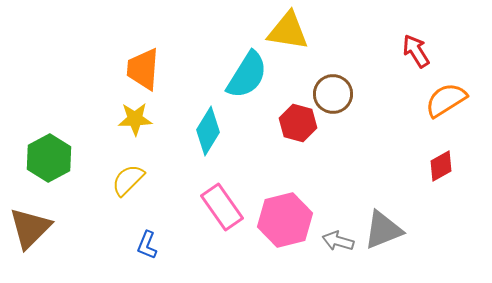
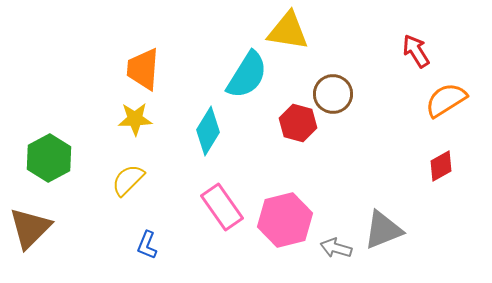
gray arrow: moved 2 px left, 7 px down
